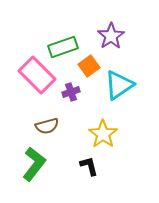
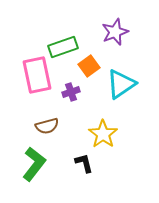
purple star: moved 4 px right, 4 px up; rotated 12 degrees clockwise
pink rectangle: rotated 33 degrees clockwise
cyan triangle: moved 2 px right, 1 px up
black L-shape: moved 5 px left, 3 px up
